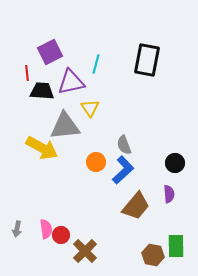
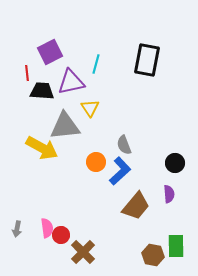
blue L-shape: moved 3 px left, 1 px down
pink semicircle: moved 1 px right, 1 px up
brown cross: moved 2 px left, 1 px down
